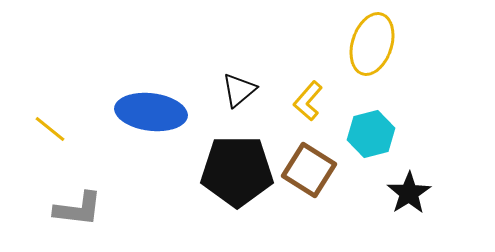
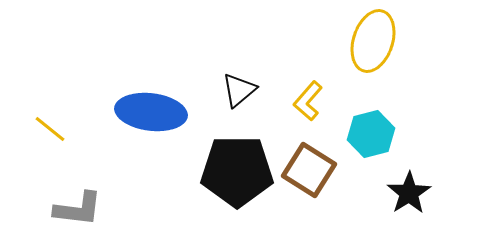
yellow ellipse: moved 1 px right, 3 px up
